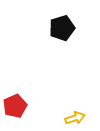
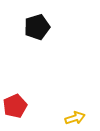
black pentagon: moved 25 px left, 1 px up
